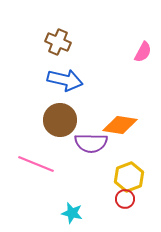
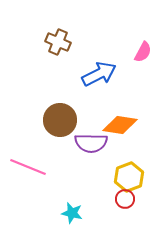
blue arrow: moved 34 px right, 6 px up; rotated 40 degrees counterclockwise
pink line: moved 8 px left, 3 px down
